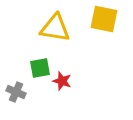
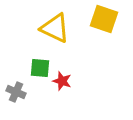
yellow square: rotated 8 degrees clockwise
yellow triangle: rotated 16 degrees clockwise
green square: rotated 15 degrees clockwise
